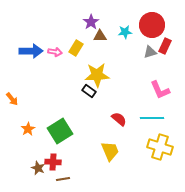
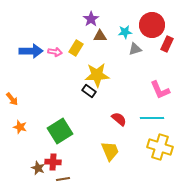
purple star: moved 3 px up
red rectangle: moved 2 px right, 2 px up
gray triangle: moved 15 px left, 3 px up
orange star: moved 8 px left, 2 px up; rotated 24 degrees counterclockwise
